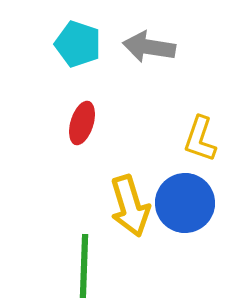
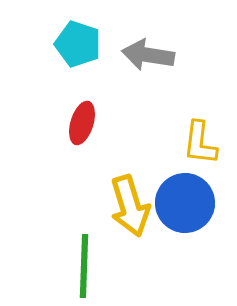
gray arrow: moved 1 px left, 8 px down
yellow L-shape: moved 4 px down; rotated 12 degrees counterclockwise
